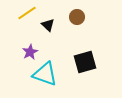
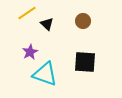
brown circle: moved 6 px right, 4 px down
black triangle: moved 1 px left, 1 px up
black square: rotated 20 degrees clockwise
